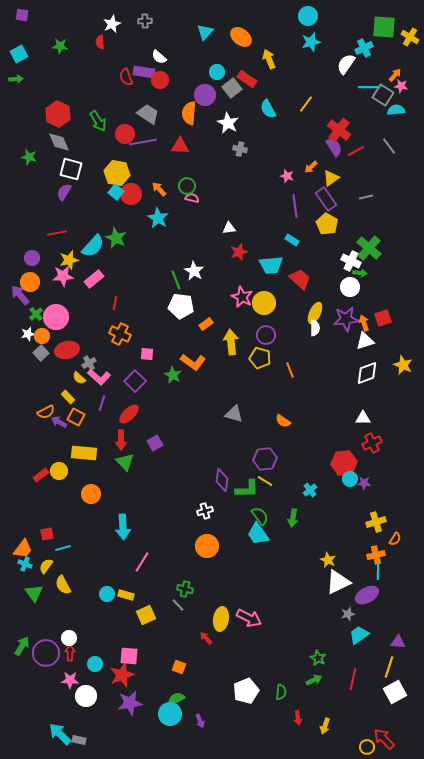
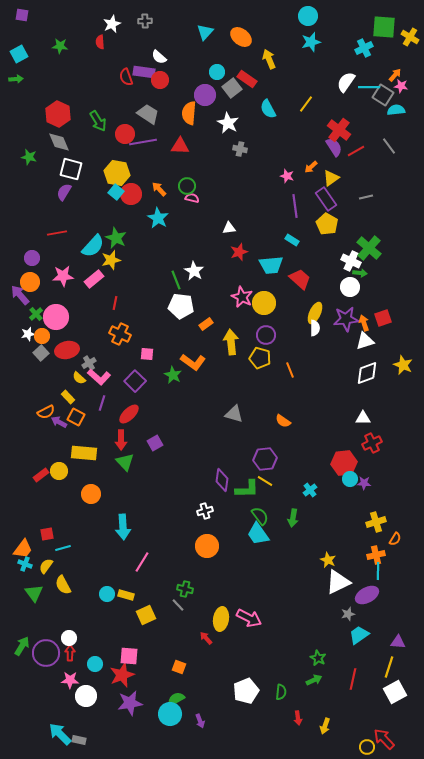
white semicircle at (346, 64): moved 18 px down
yellow star at (69, 260): moved 42 px right
